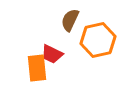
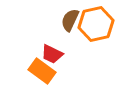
orange hexagon: moved 2 px left, 16 px up
orange rectangle: moved 5 px right, 3 px down; rotated 48 degrees counterclockwise
